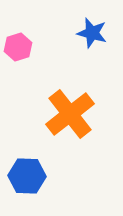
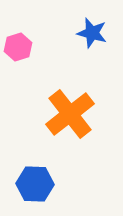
blue hexagon: moved 8 px right, 8 px down
